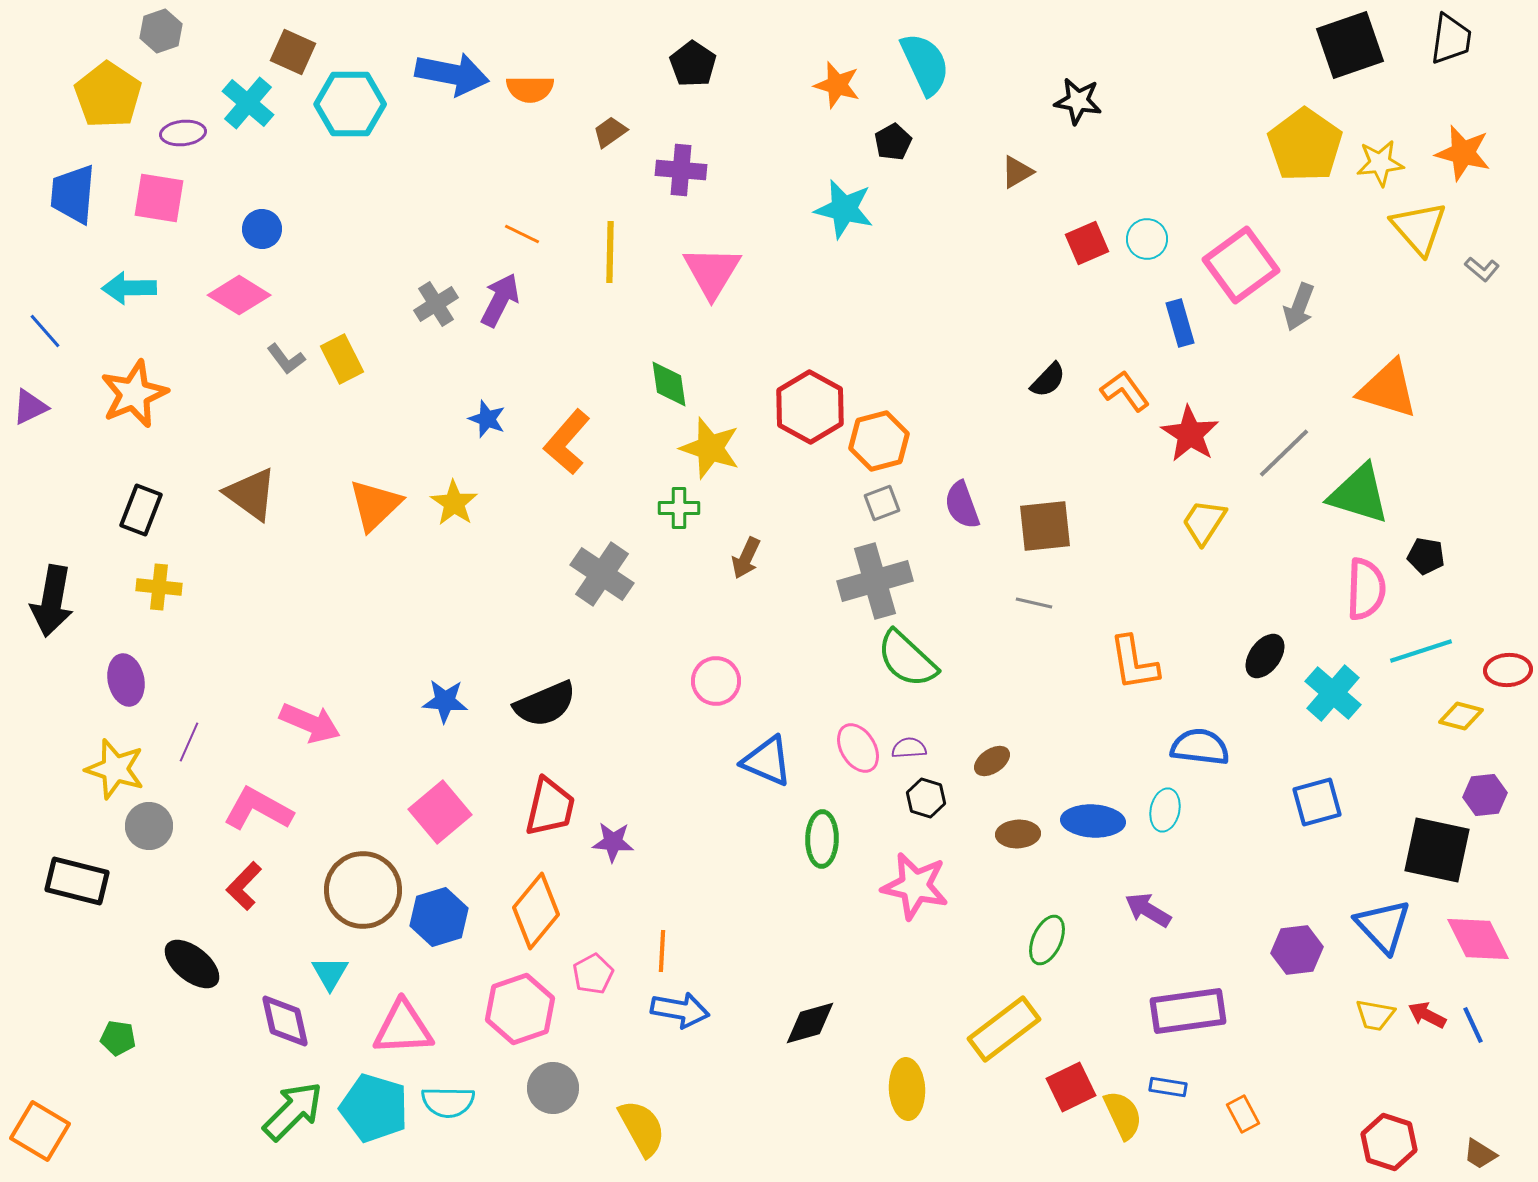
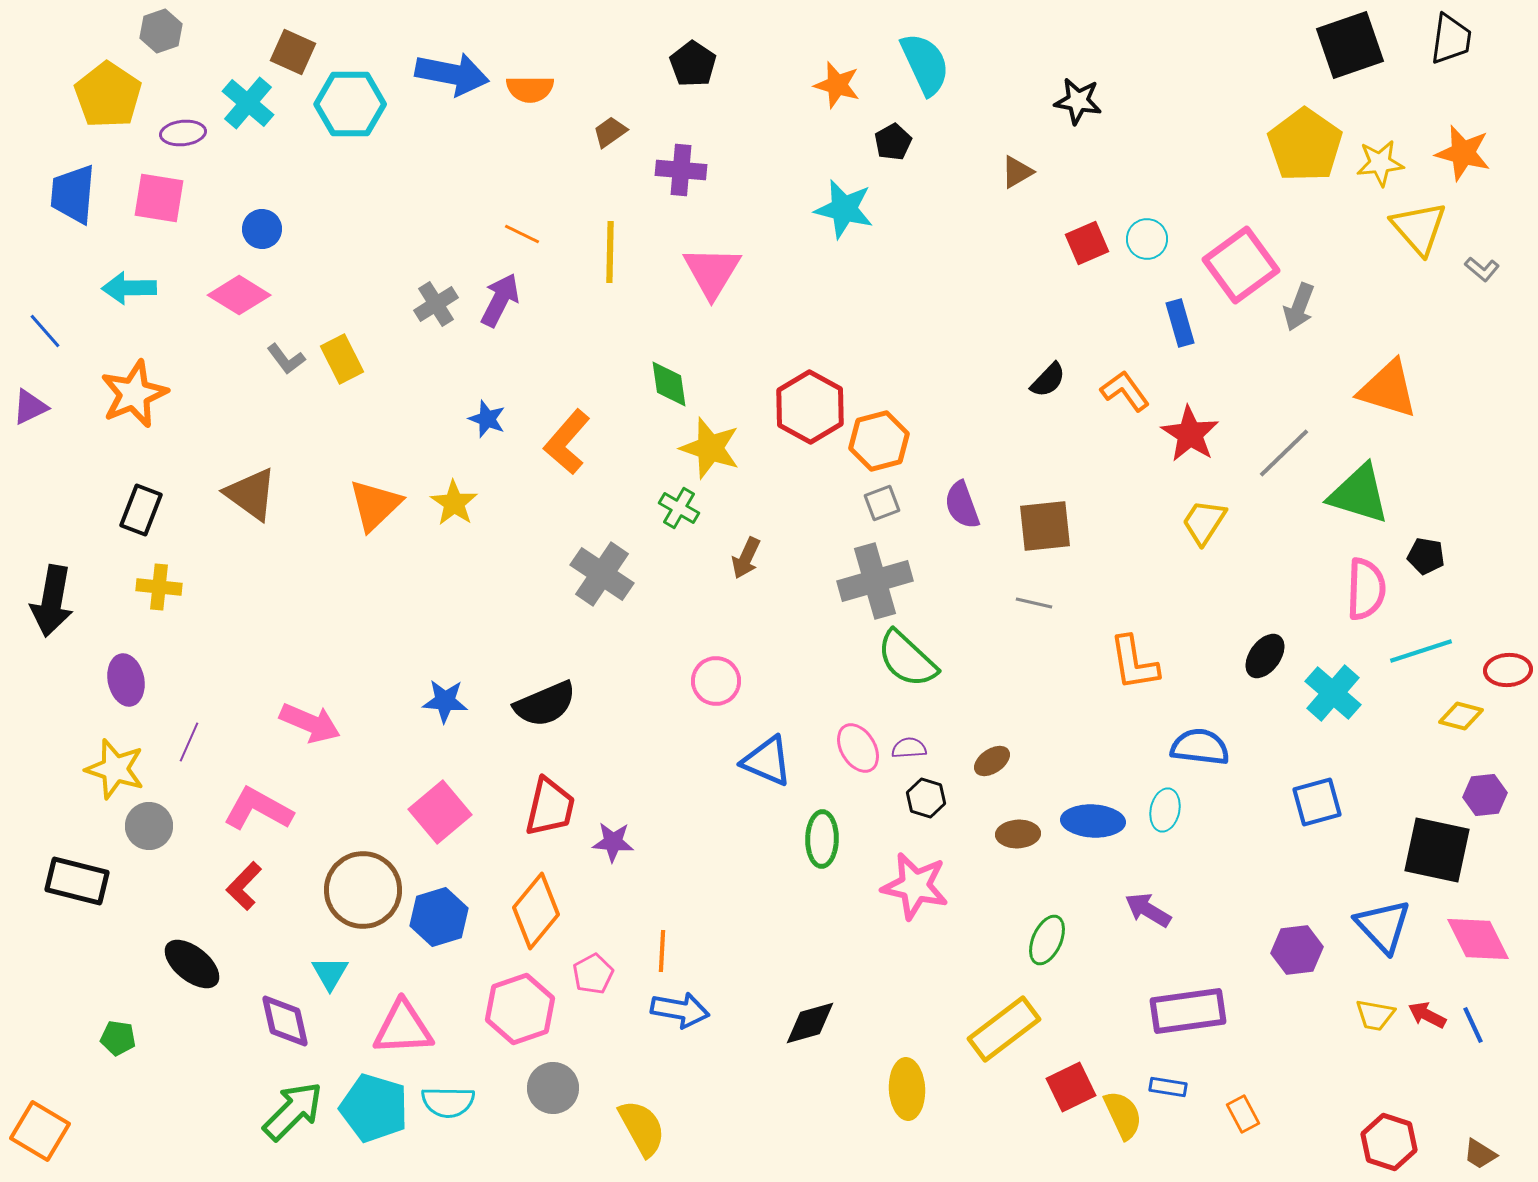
green cross at (679, 508): rotated 30 degrees clockwise
